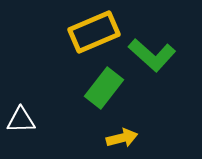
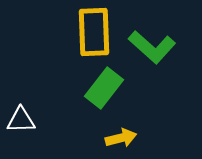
yellow rectangle: rotated 69 degrees counterclockwise
green L-shape: moved 8 px up
yellow arrow: moved 1 px left
